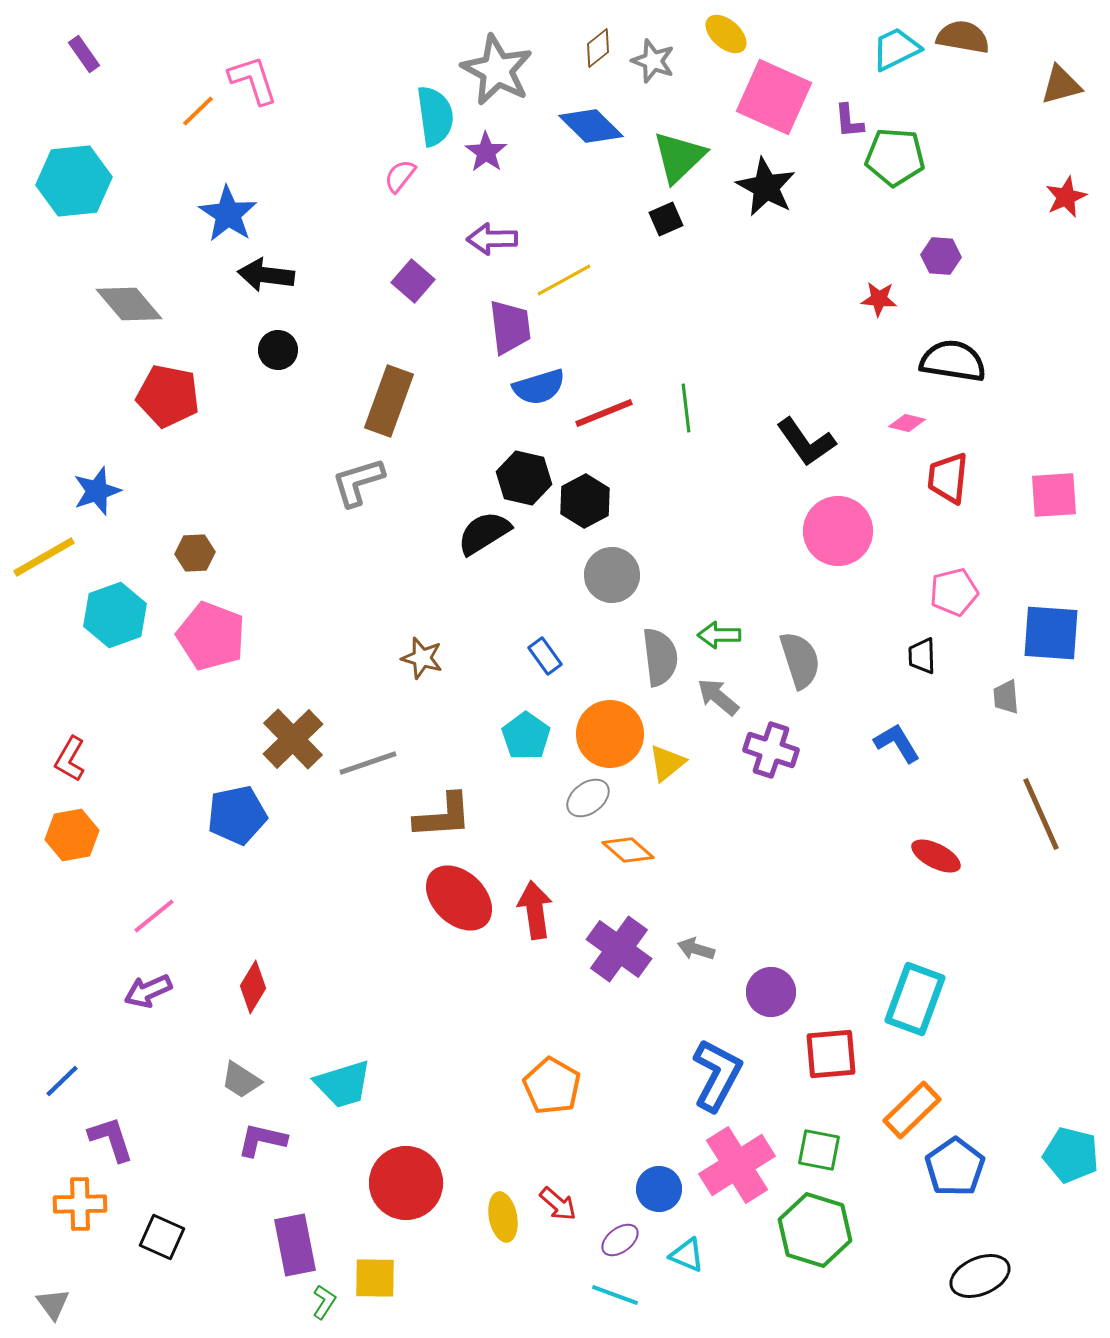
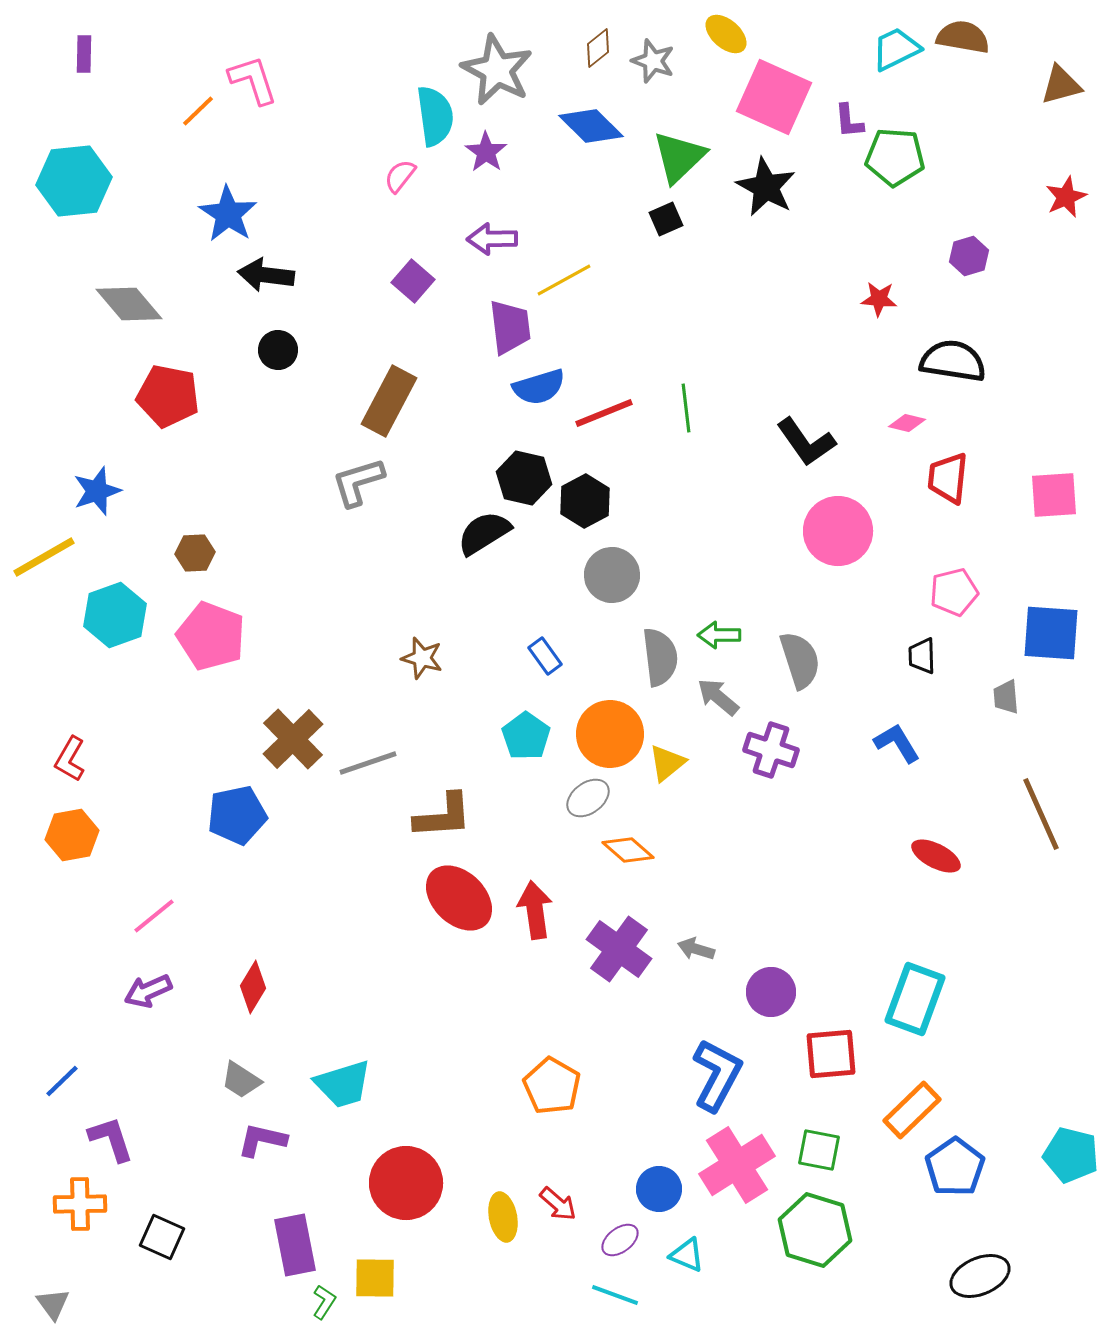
purple rectangle at (84, 54): rotated 36 degrees clockwise
purple hexagon at (941, 256): moved 28 px right; rotated 21 degrees counterclockwise
brown rectangle at (389, 401): rotated 8 degrees clockwise
